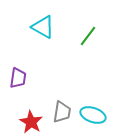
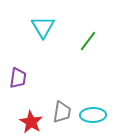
cyan triangle: rotated 30 degrees clockwise
green line: moved 5 px down
cyan ellipse: rotated 20 degrees counterclockwise
